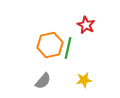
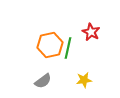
red star: moved 5 px right, 7 px down
gray semicircle: rotated 12 degrees clockwise
